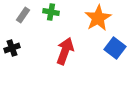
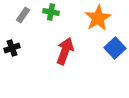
blue square: rotated 10 degrees clockwise
